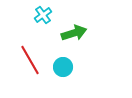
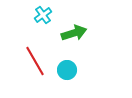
red line: moved 5 px right, 1 px down
cyan circle: moved 4 px right, 3 px down
